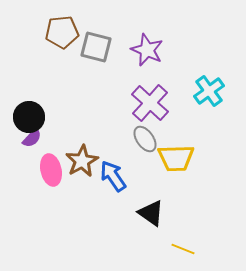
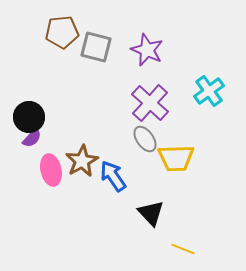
black triangle: rotated 12 degrees clockwise
